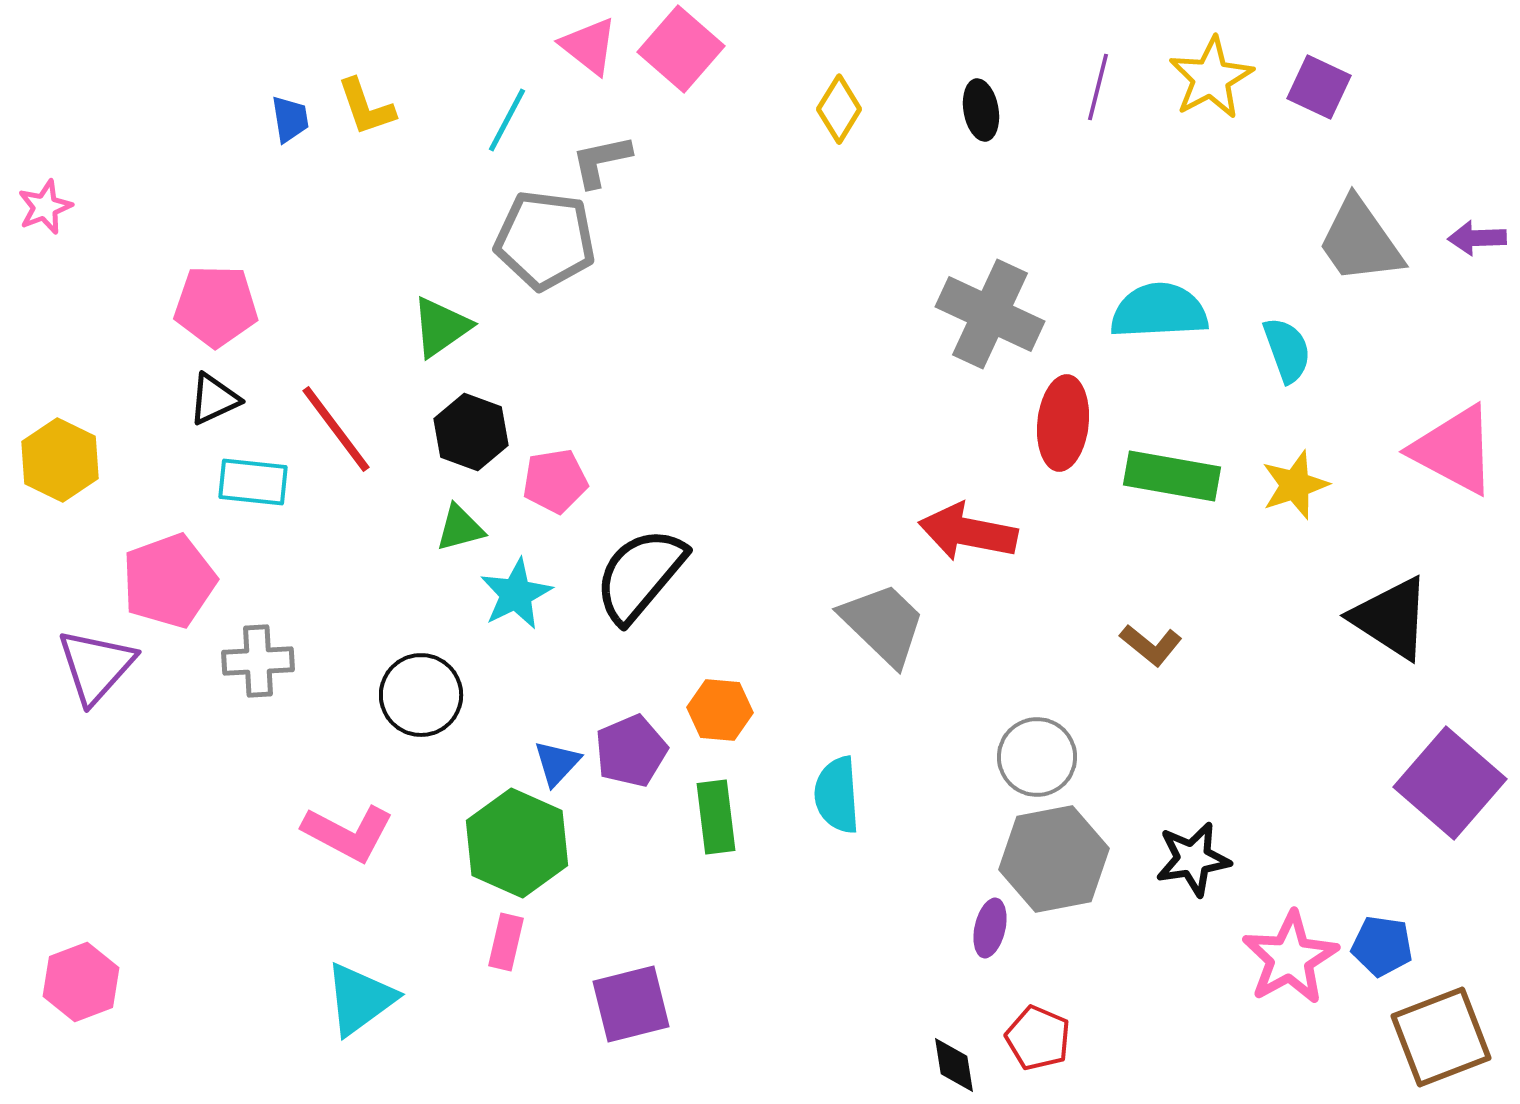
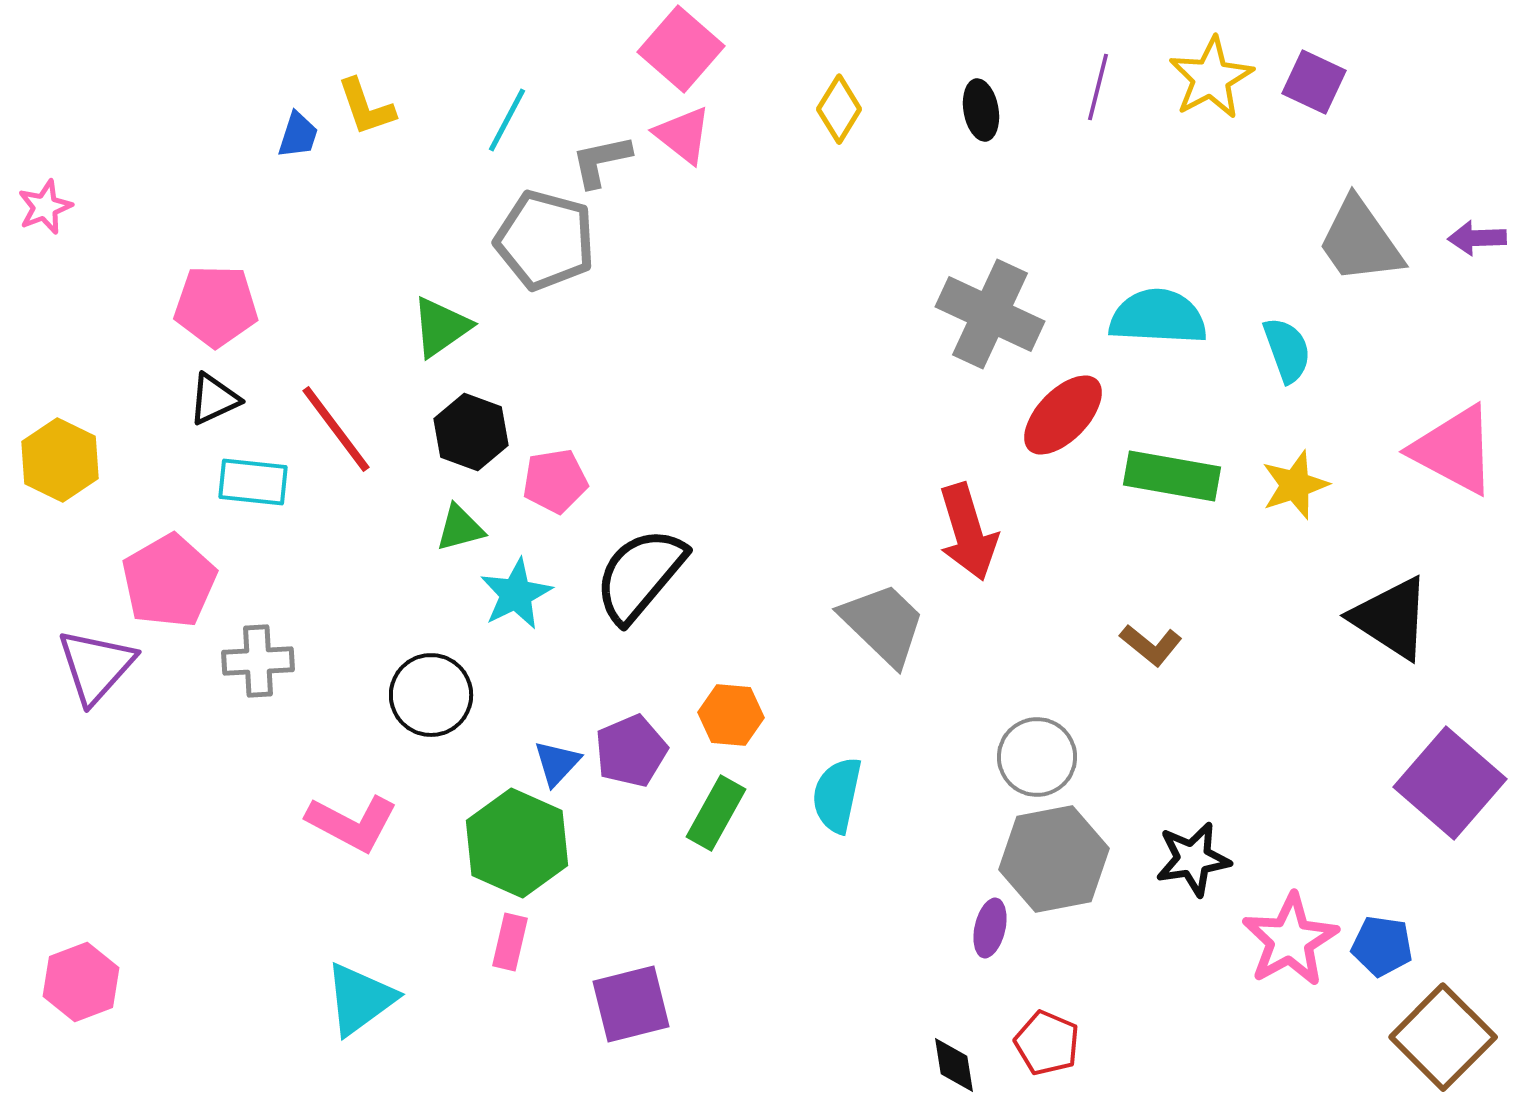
pink triangle at (589, 46): moved 94 px right, 89 px down
purple square at (1319, 87): moved 5 px left, 5 px up
blue trapezoid at (290, 119): moved 8 px right, 16 px down; rotated 27 degrees clockwise
gray pentagon at (545, 240): rotated 8 degrees clockwise
cyan semicircle at (1159, 311): moved 1 px left, 6 px down; rotated 6 degrees clockwise
red ellipse at (1063, 423): moved 8 px up; rotated 38 degrees clockwise
red arrow at (968, 532): rotated 118 degrees counterclockwise
pink pentagon at (169, 581): rotated 10 degrees counterclockwise
black circle at (421, 695): moved 10 px right
orange hexagon at (720, 710): moved 11 px right, 5 px down
cyan semicircle at (837, 795): rotated 16 degrees clockwise
green rectangle at (716, 817): moved 4 px up; rotated 36 degrees clockwise
pink L-shape at (348, 833): moved 4 px right, 10 px up
pink rectangle at (506, 942): moved 4 px right
pink star at (1290, 958): moved 18 px up
brown square at (1441, 1037): moved 2 px right; rotated 24 degrees counterclockwise
red pentagon at (1038, 1038): moved 9 px right, 5 px down
